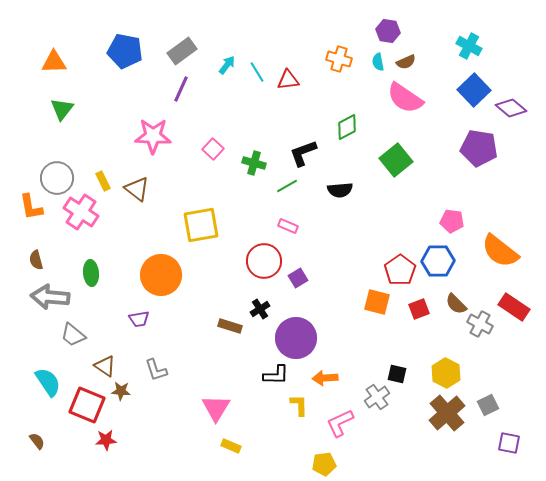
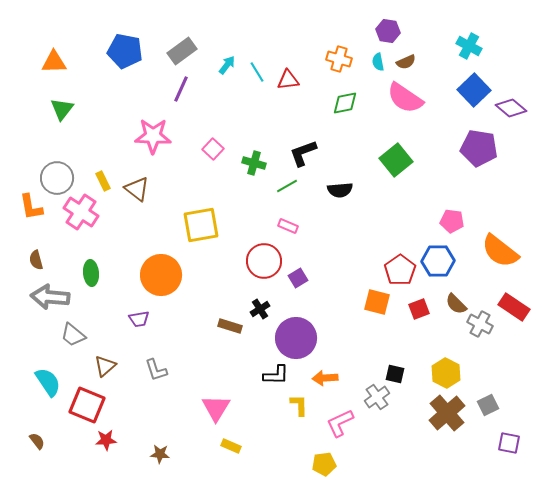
green diamond at (347, 127): moved 2 px left, 24 px up; rotated 16 degrees clockwise
brown triangle at (105, 366): rotated 45 degrees clockwise
black square at (397, 374): moved 2 px left
brown star at (121, 391): moved 39 px right, 63 px down
